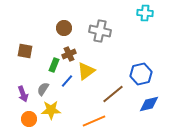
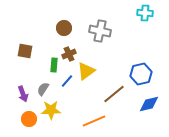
green rectangle: rotated 16 degrees counterclockwise
brown line: moved 1 px right
